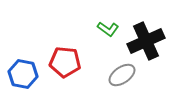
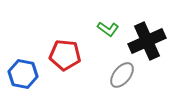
black cross: moved 1 px right
red pentagon: moved 7 px up
gray ellipse: rotated 16 degrees counterclockwise
